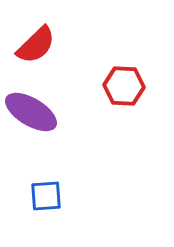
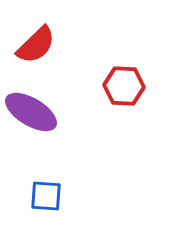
blue square: rotated 8 degrees clockwise
